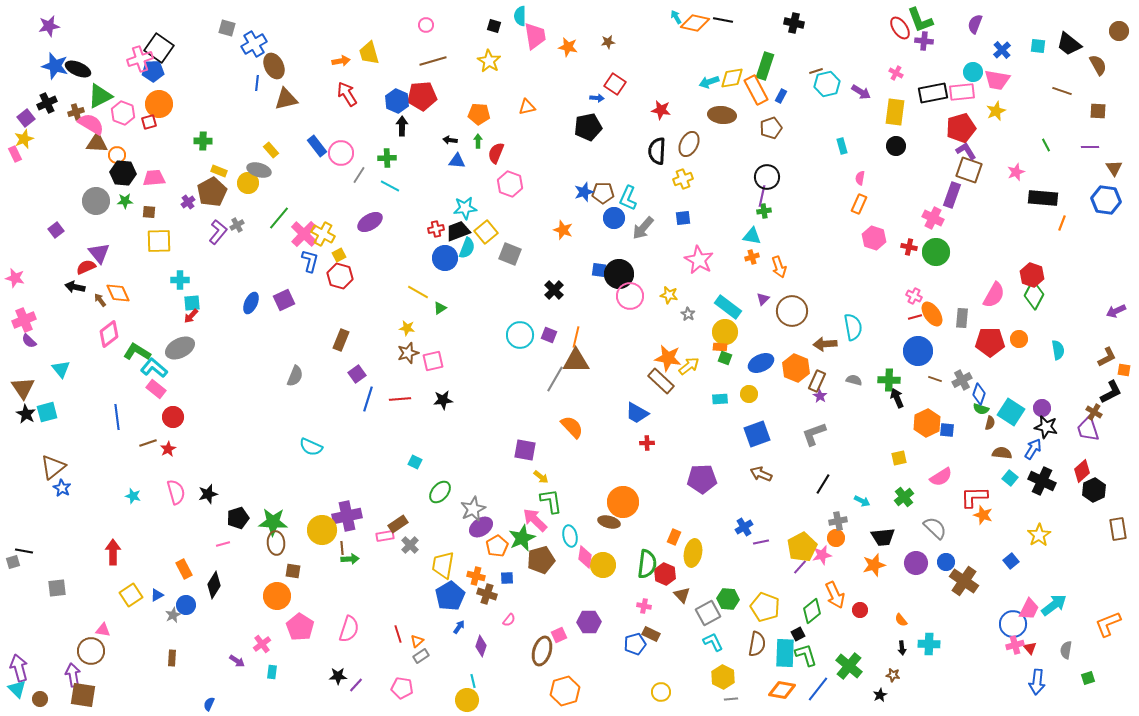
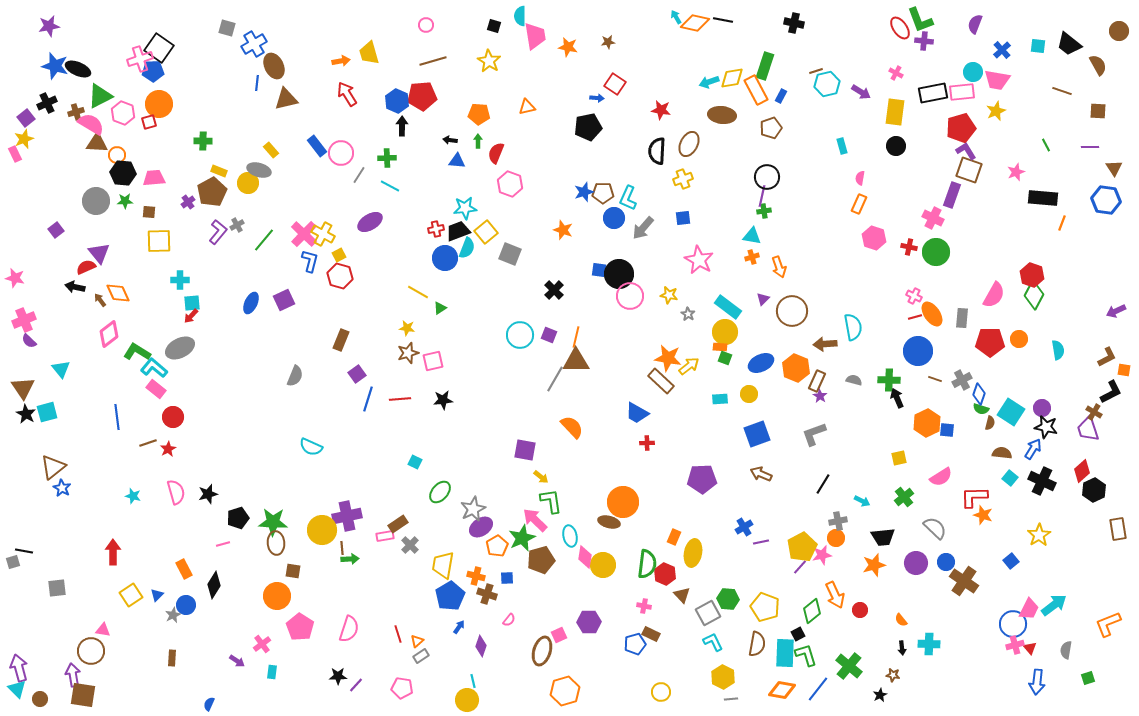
green line at (279, 218): moved 15 px left, 22 px down
blue triangle at (157, 595): rotated 16 degrees counterclockwise
